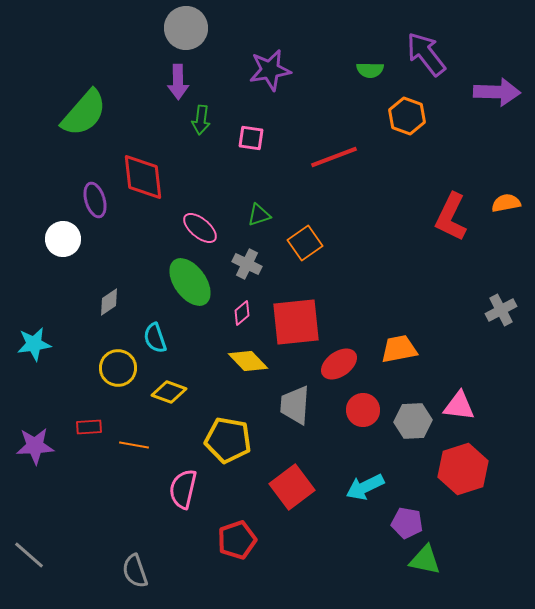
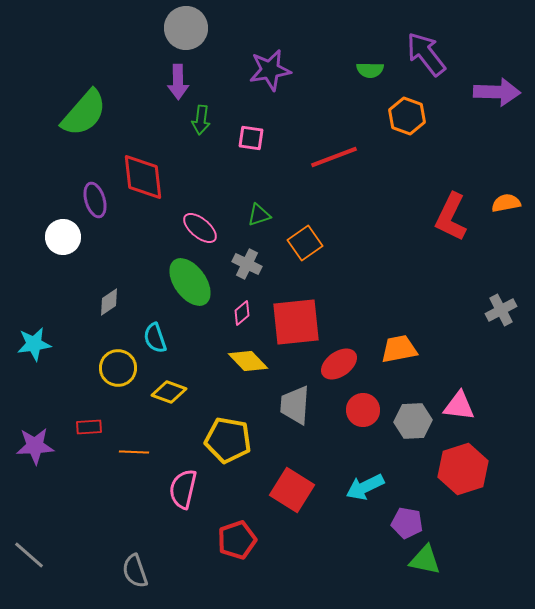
white circle at (63, 239): moved 2 px up
orange line at (134, 445): moved 7 px down; rotated 8 degrees counterclockwise
red square at (292, 487): moved 3 px down; rotated 21 degrees counterclockwise
